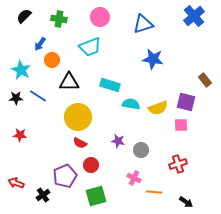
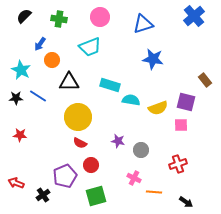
cyan semicircle: moved 4 px up
